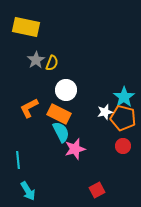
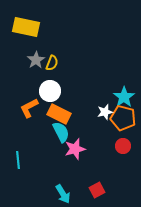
white circle: moved 16 px left, 1 px down
cyan arrow: moved 35 px right, 3 px down
